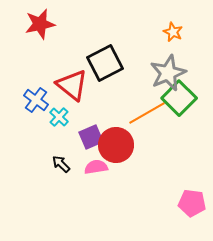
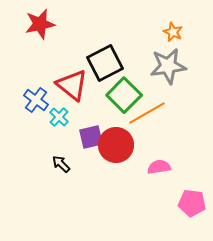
gray star: moved 7 px up; rotated 15 degrees clockwise
green square: moved 55 px left, 3 px up
purple square: rotated 10 degrees clockwise
pink semicircle: moved 63 px right
